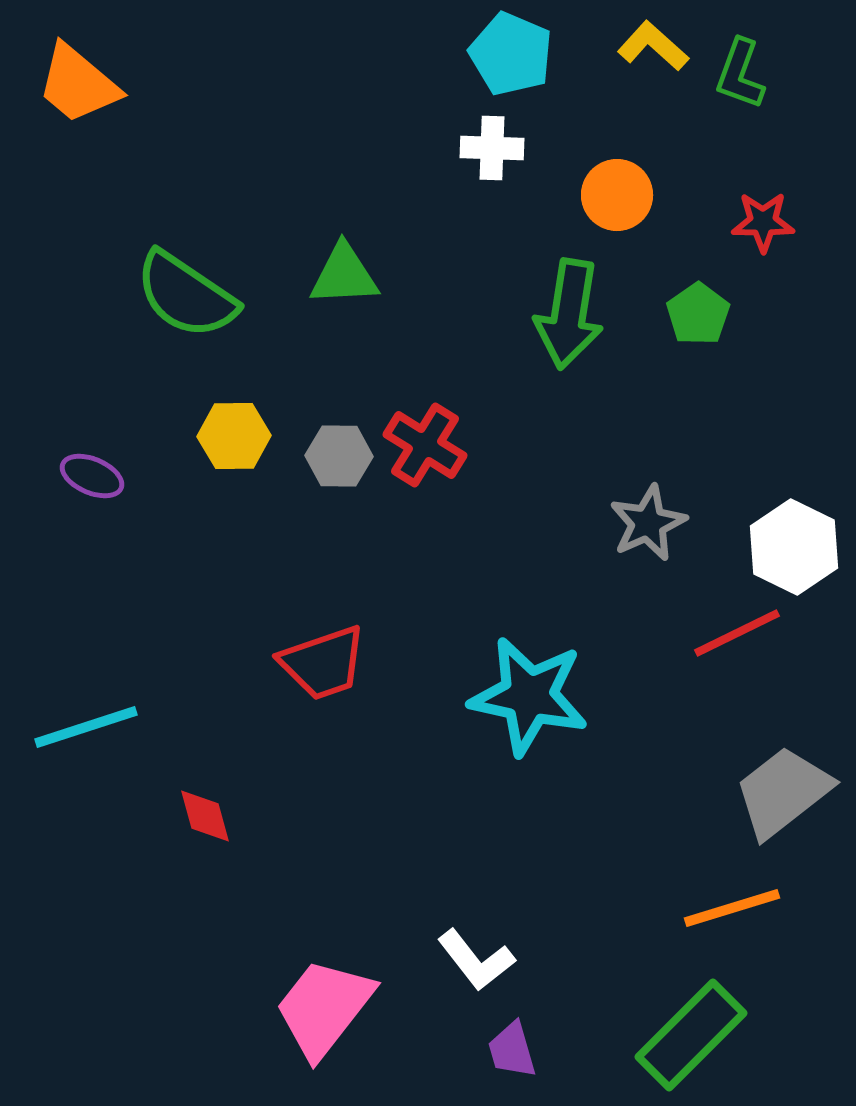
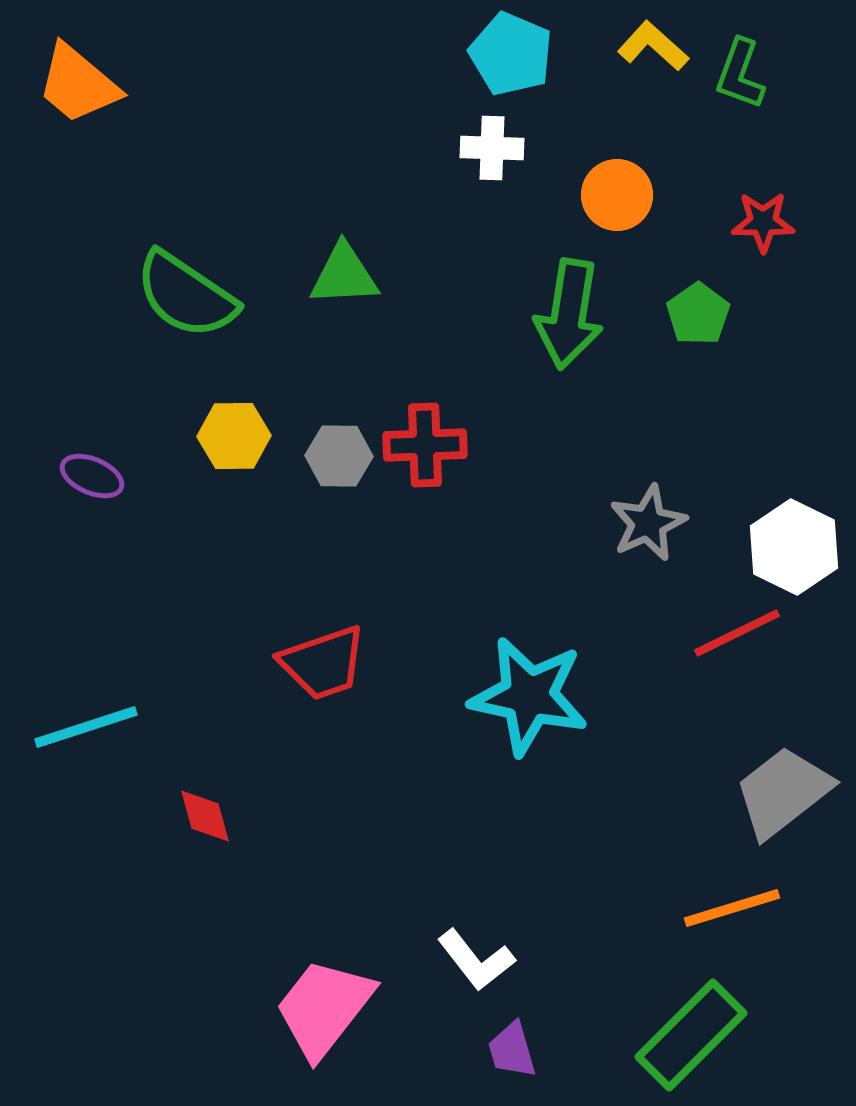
red cross: rotated 34 degrees counterclockwise
